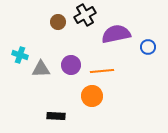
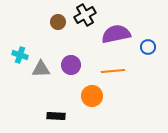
orange line: moved 11 px right
